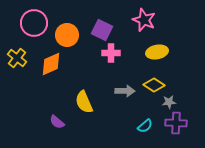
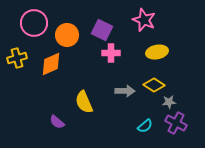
yellow cross: rotated 36 degrees clockwise
purple cross: rotated 25 degrees clockwise
